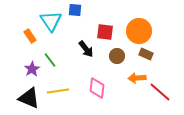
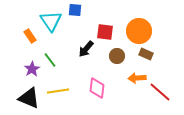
black arrow: rotated 78 degrees clockwise
